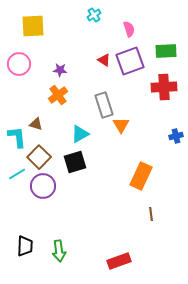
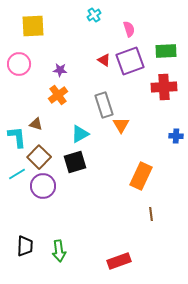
blue cross: rotated 16 degrees clockwise
